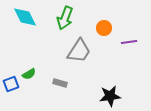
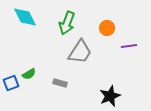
green arrow: moved 2 px right, 5 px down
orange circle: moved 3 px right
purple line: moved 4 px down
gray trapezoid: moved 1 px right, 1 px down
blue square: moved 1 px up
black star: rotated 15 degrees counterclockwise
